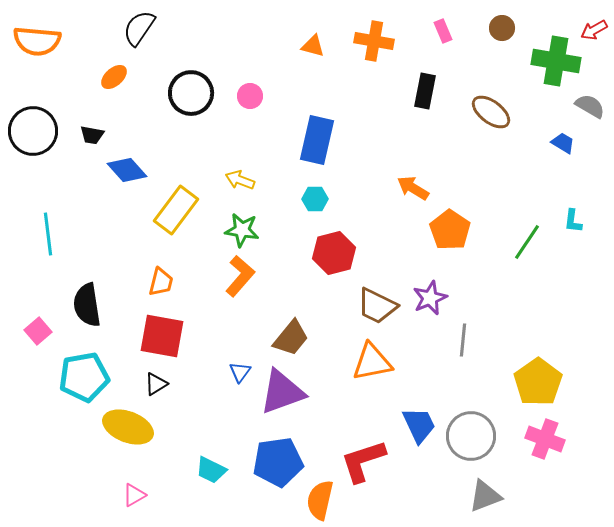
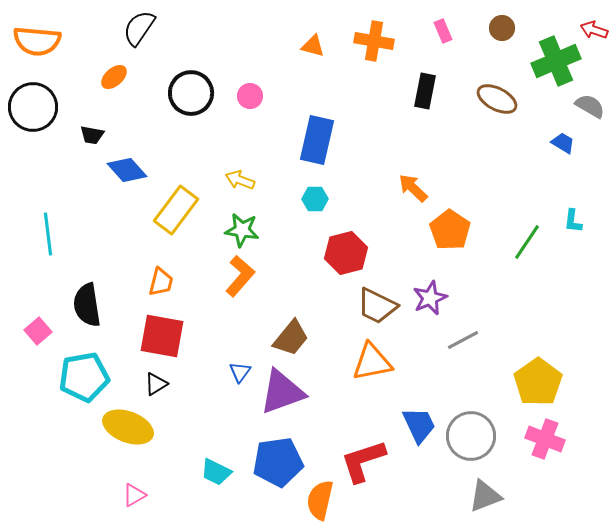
red arrow at (594, 30): rotated 48 degrees clockwise
green cross at (556, 61): rotated 33 degrees counterclockwise
brown ellipse at (491, 112): moved 6 px right, 13 px up; rotated 9 degrees counterclockwise
black circle at (33, 131): moved 24 px up
orange arrow at (413, 188): rotated 12 degrees clockwise
red hexagon at (334, 253): moved 12 px right
gray line at (463, 340): rotated 56 degrees clockwise
cyan trapezoid at (211, 470): moved 5 px right, 2 px down
